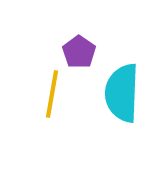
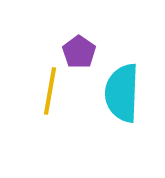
yellow line: moved 2 px left, 3 px up
